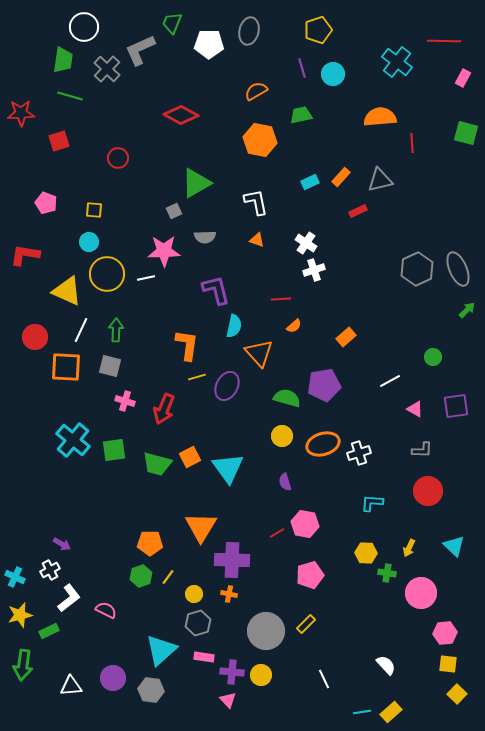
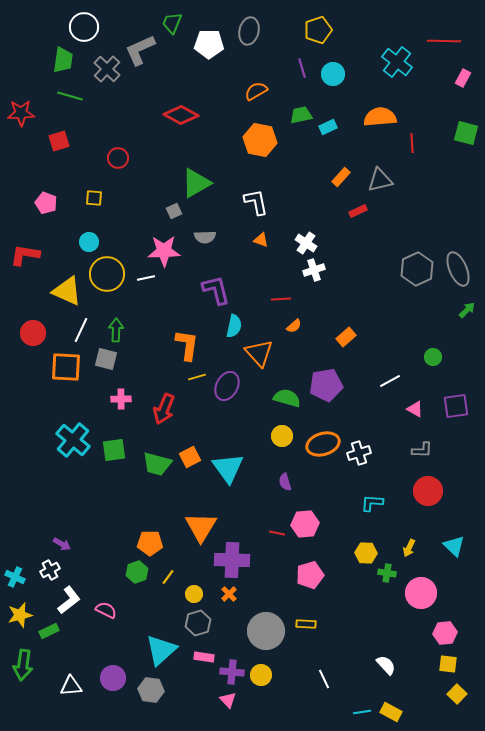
cyan rectangle at (310, 182): moved 18 px right, 55 px up
yellow square at (94, 210): moved 12 px up
orange triangle at (257, 240): moved 4 px right
red circle at (35, 337): moved 2 px left, 4 px up
gray square at (110, 366): moved 4 px left, 7 px up
purple pentagon at (324, 385): moved 2 px right
pink cross at (125, 401): moved 4 px left, 2 px up; rotated 18 degrees counterclockwise
pink hexagon at (305, 524): rotated 16 degrees counterclockwise
red line at (277, 533): rotated 42 degrees clockwise
green hexagon at (141, 576): moved 4 px left, 4 px up
orange cross at (229, 594): rotated 35 degrees clockwise
white L-shape at (69, 598): moved 2 px down
yellow rectangle at (306, 624): rotated 48 degrees clockwise
yellow rectangle at (391, 712): rotated 70 degrees clockwise
